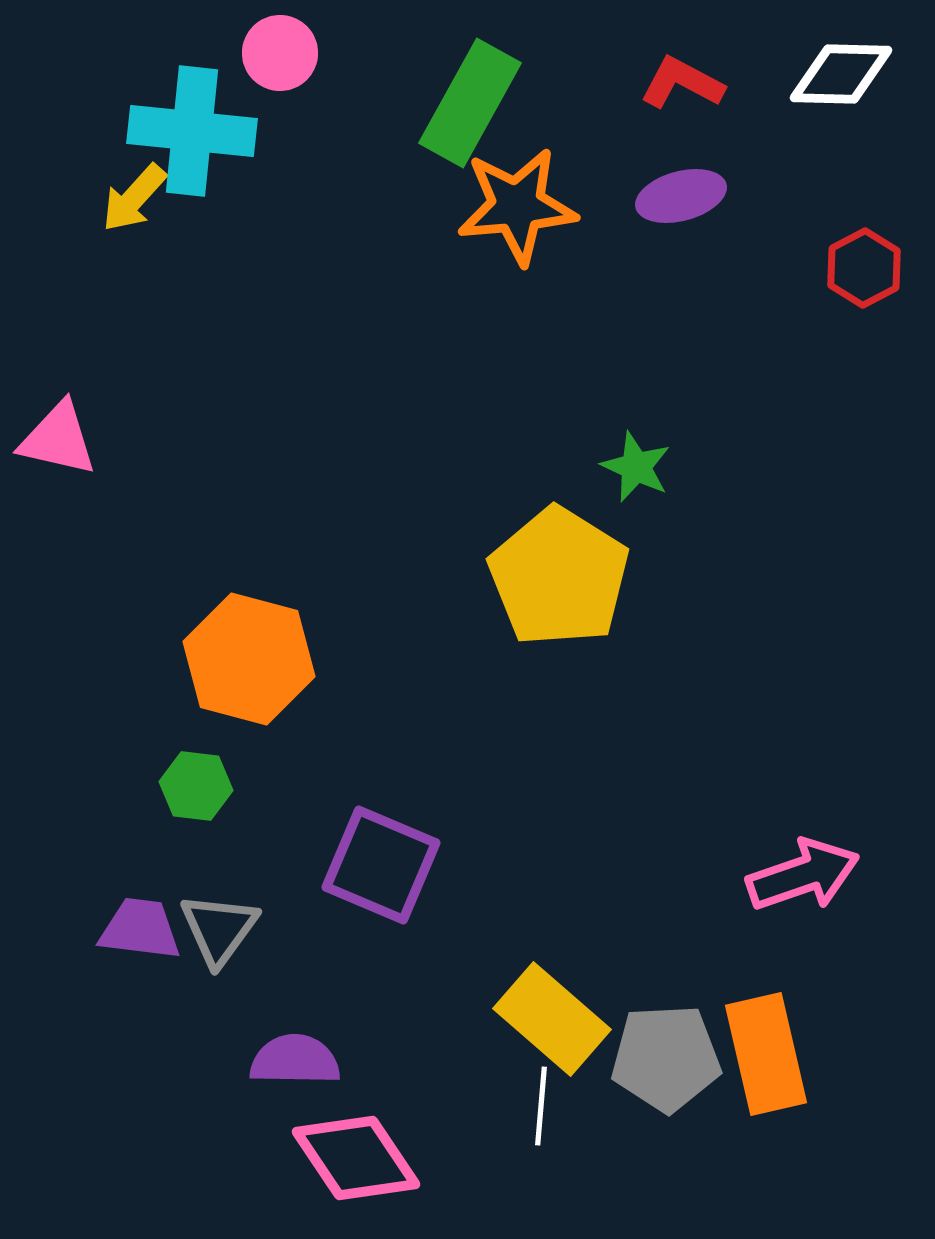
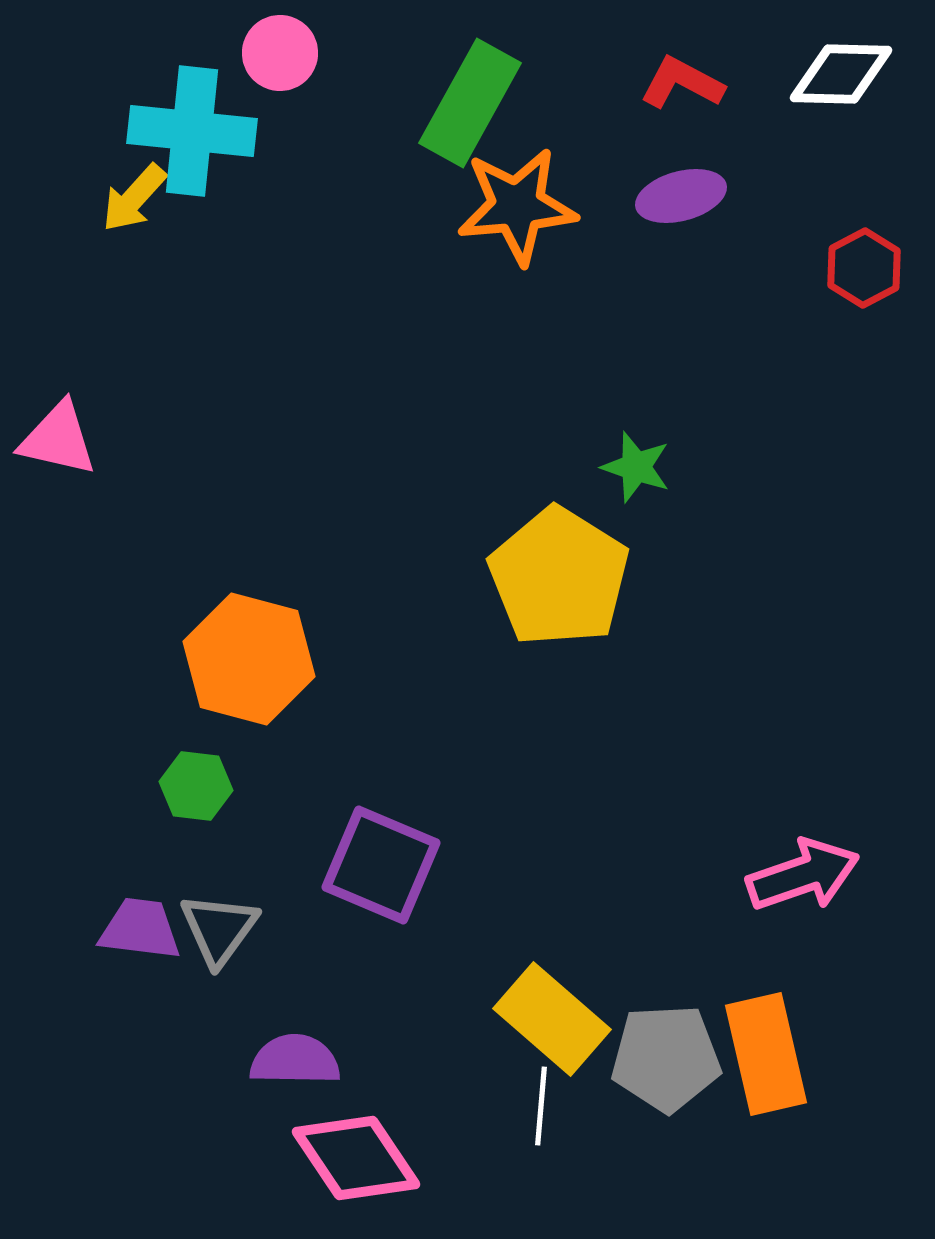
green star: rotated 6 degrees counterclockwise
